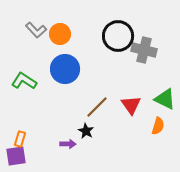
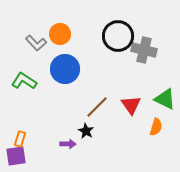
gray L-shape: moved 13 px down
orange semicircle: moved 2 px left, 1 px down
